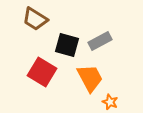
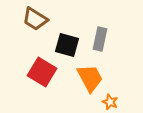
gray rectangle: moved 2 px up; rotated 50 degrees counterclockwise
